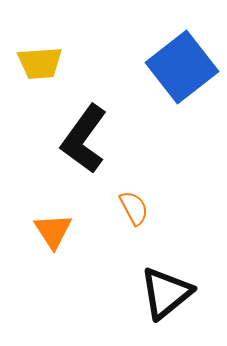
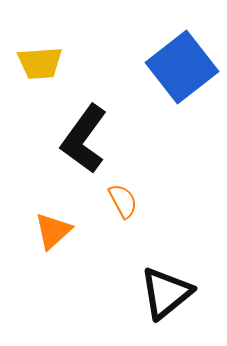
orange semicircle: moved 11 px left, 7 px up
orange triangle: rotated 21 degrees clockwise
